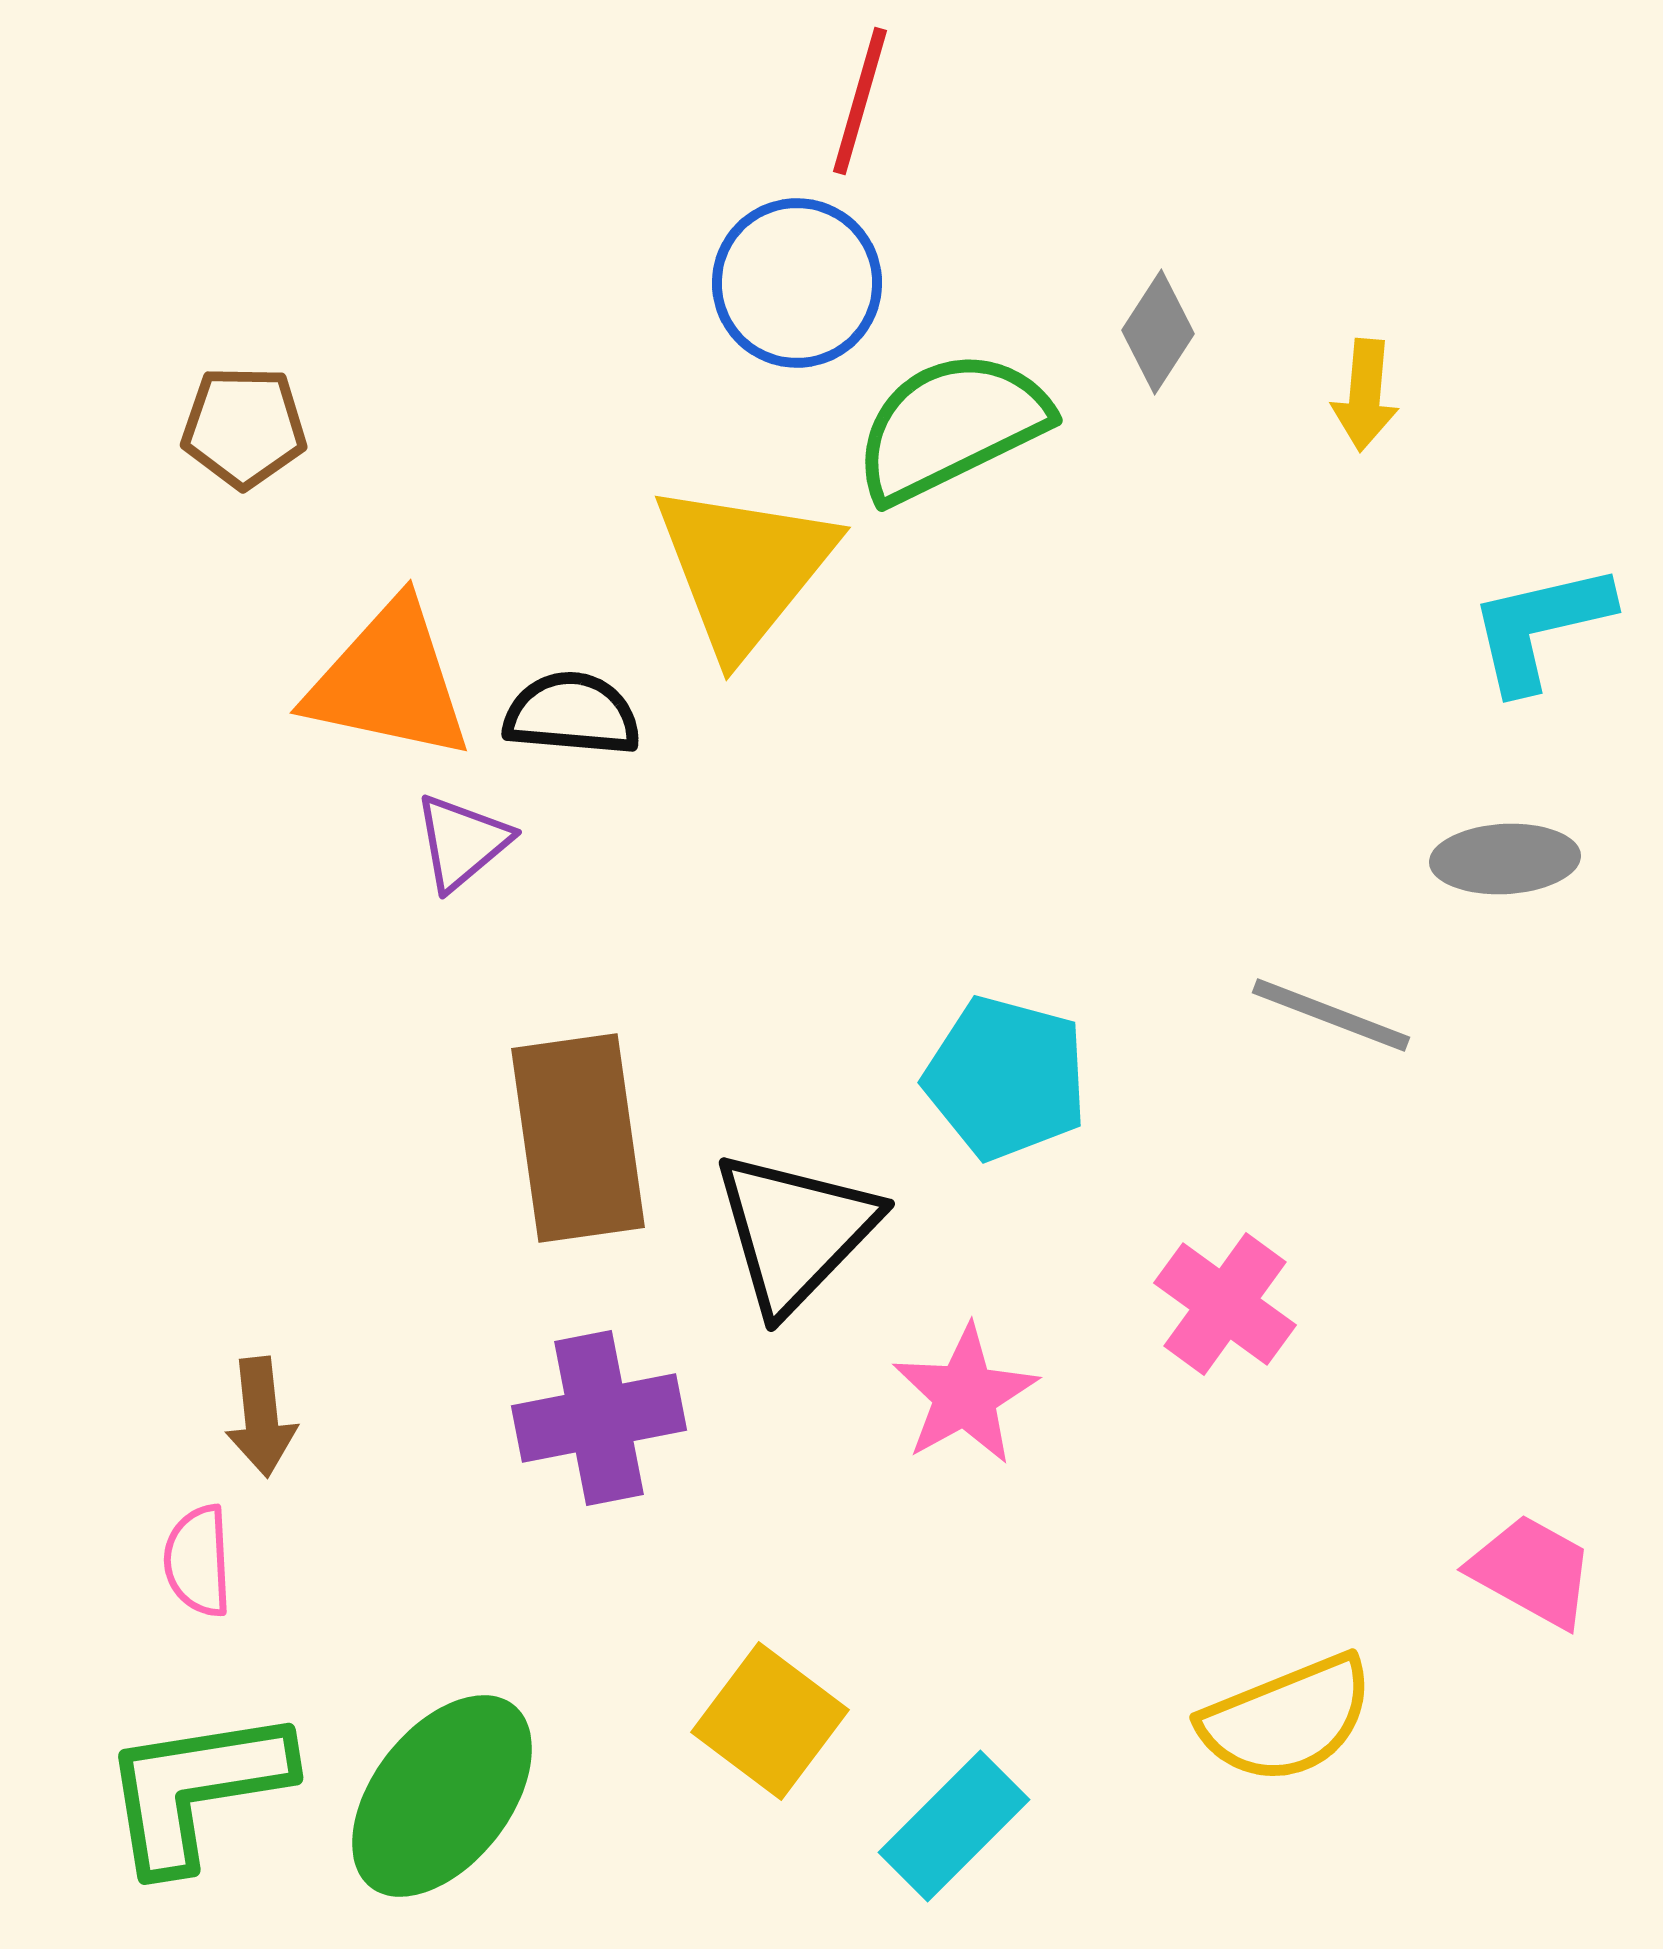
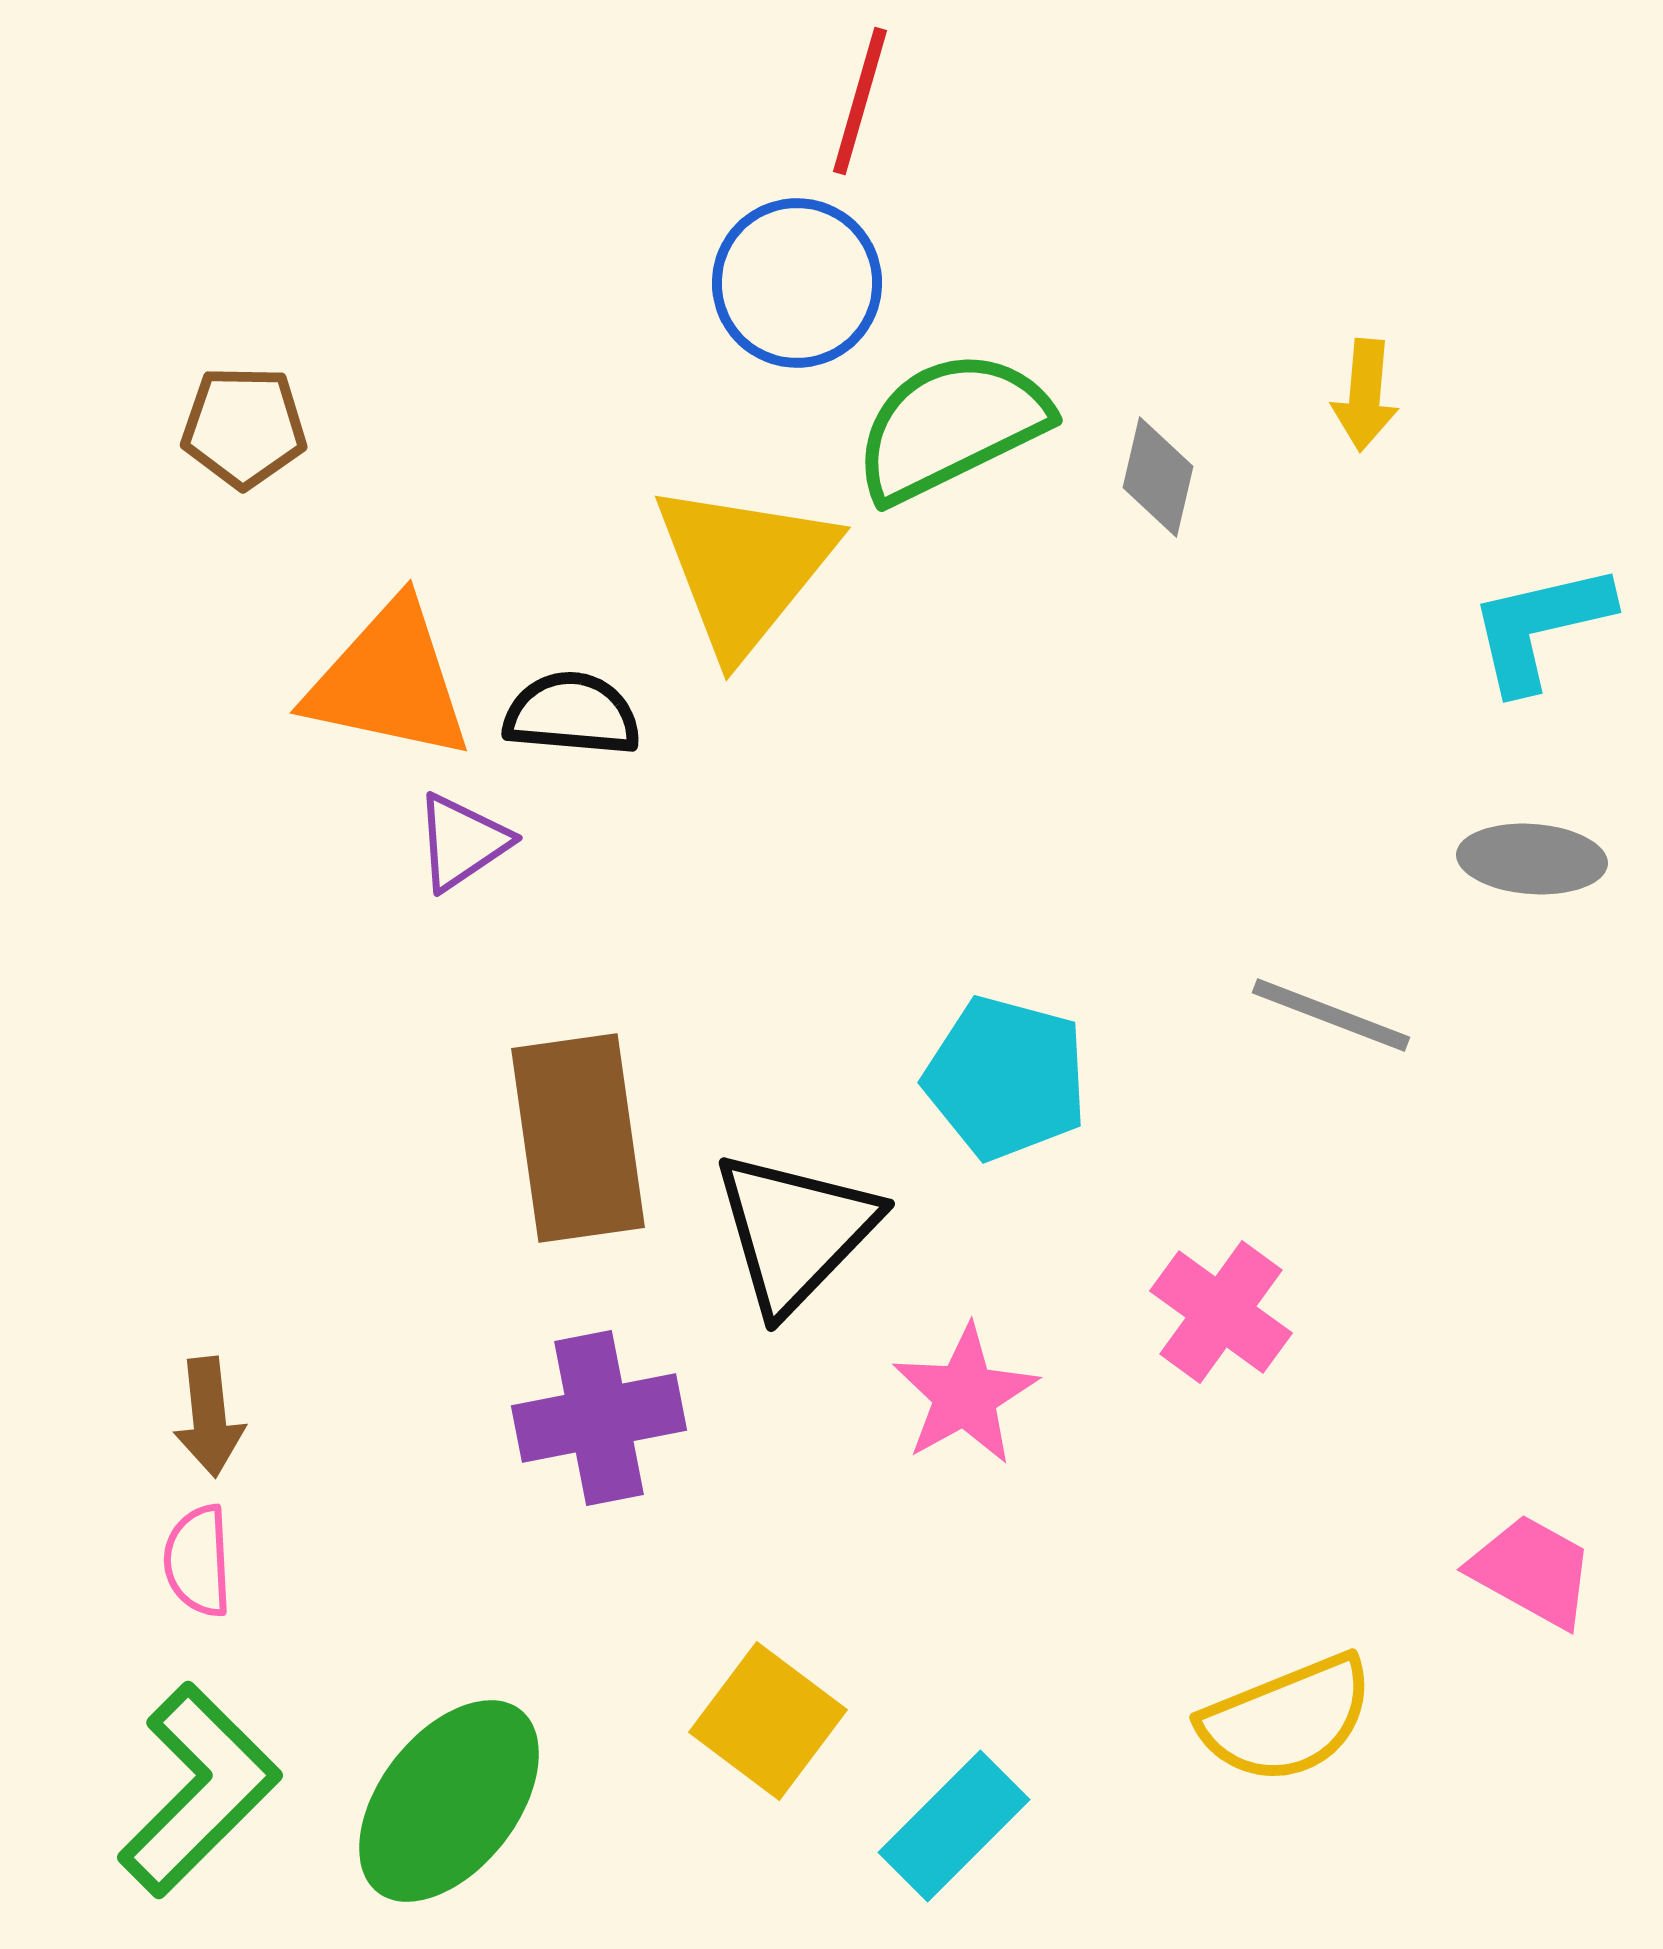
gray diamond: moved 145 px down; rotated 20 degrees counterclockwise
purple triangle: rotated 6 degrees clockwise
gray ellipse: moved 27 px right; rotated 7 degrees clockwise
pink cross: moved 4 px left, 8 px down
brown arrow: moved 52 px left
yellow square: moved 2 px left
green L-shape: moved 3 px right, 1 px down; rotated 144 degrees clockwise
green ellipse: moved 7 px right, 5 px down
